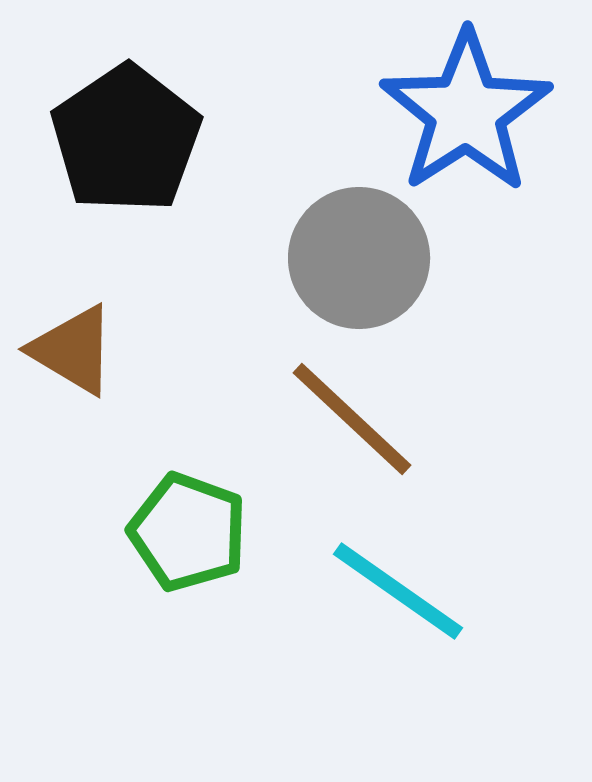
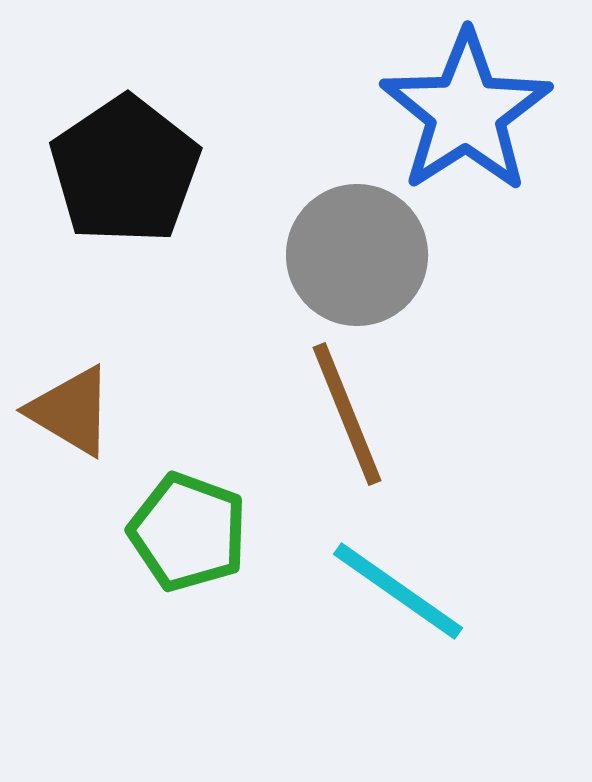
black pentagon: moved 1 px left, 31 px down
gray circle: moved 2 px left, 3 px up
brown triangle: moved 2 px left, 61 px down
brown line: moved 5 px left, 5 px up; rotated 25 degrees clockwise
